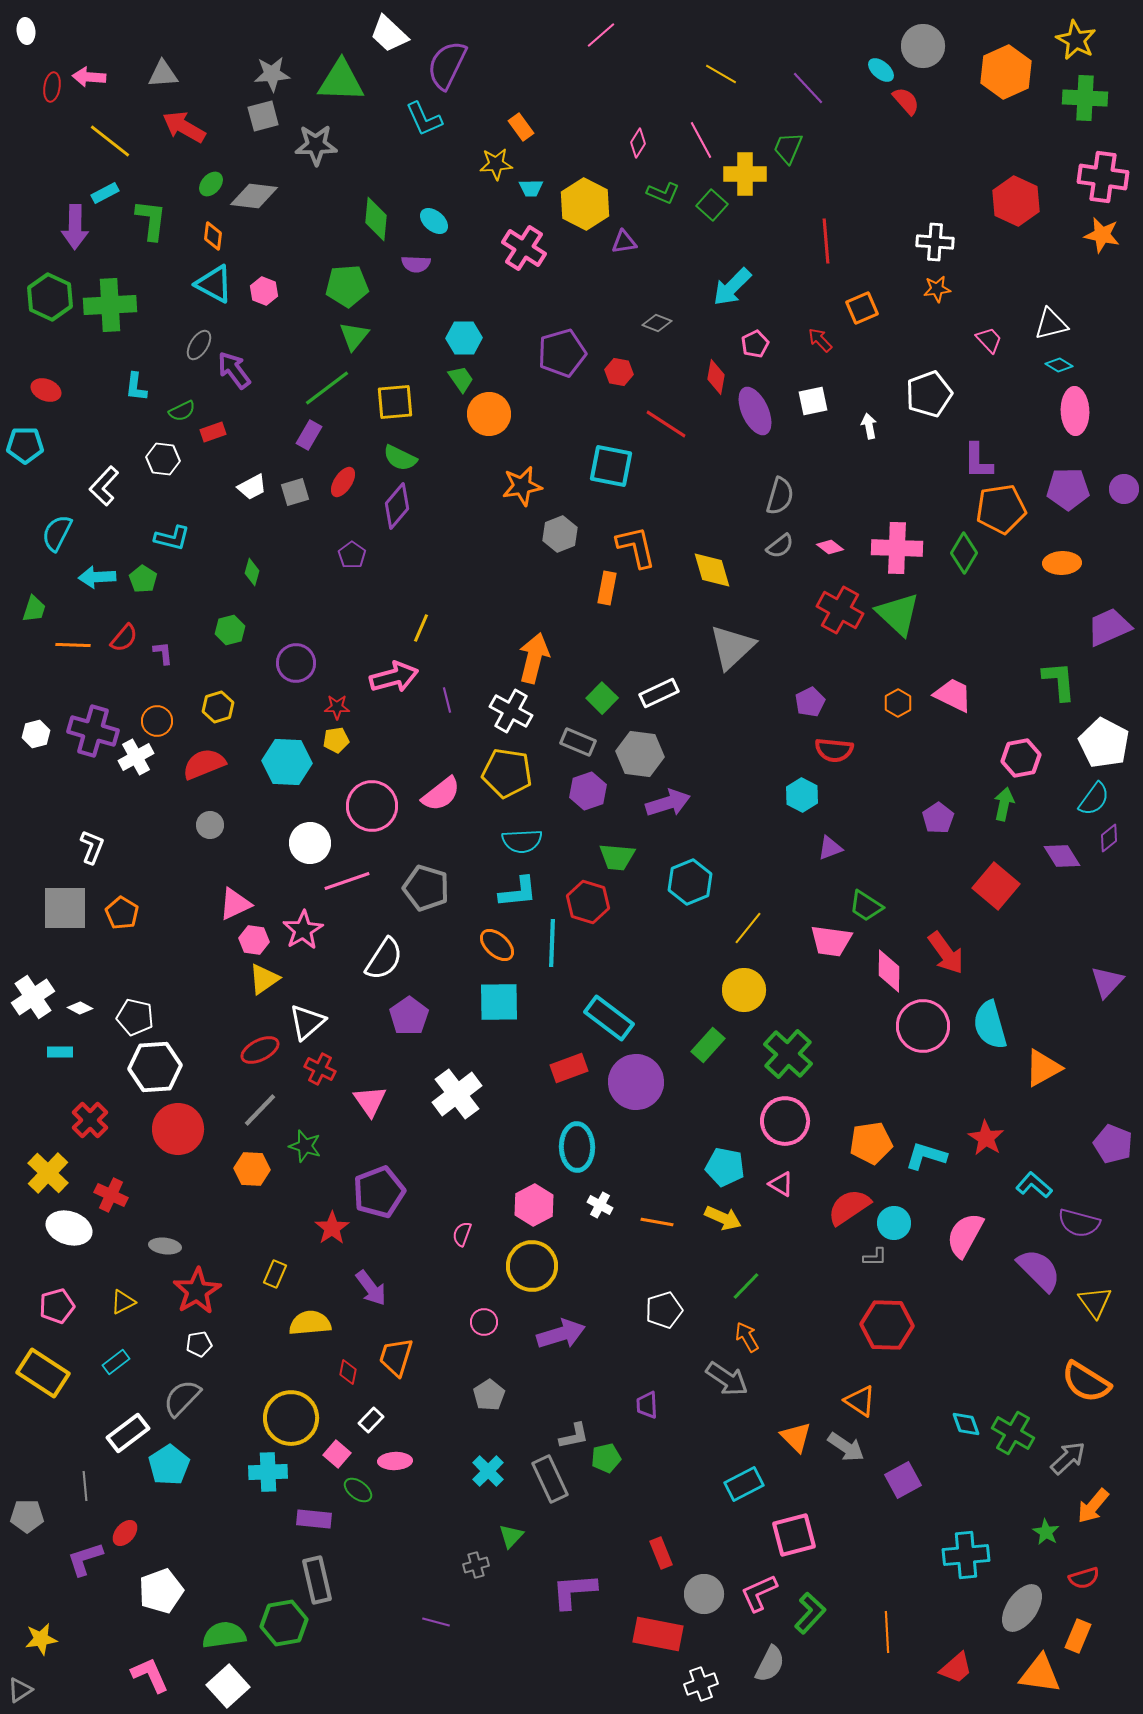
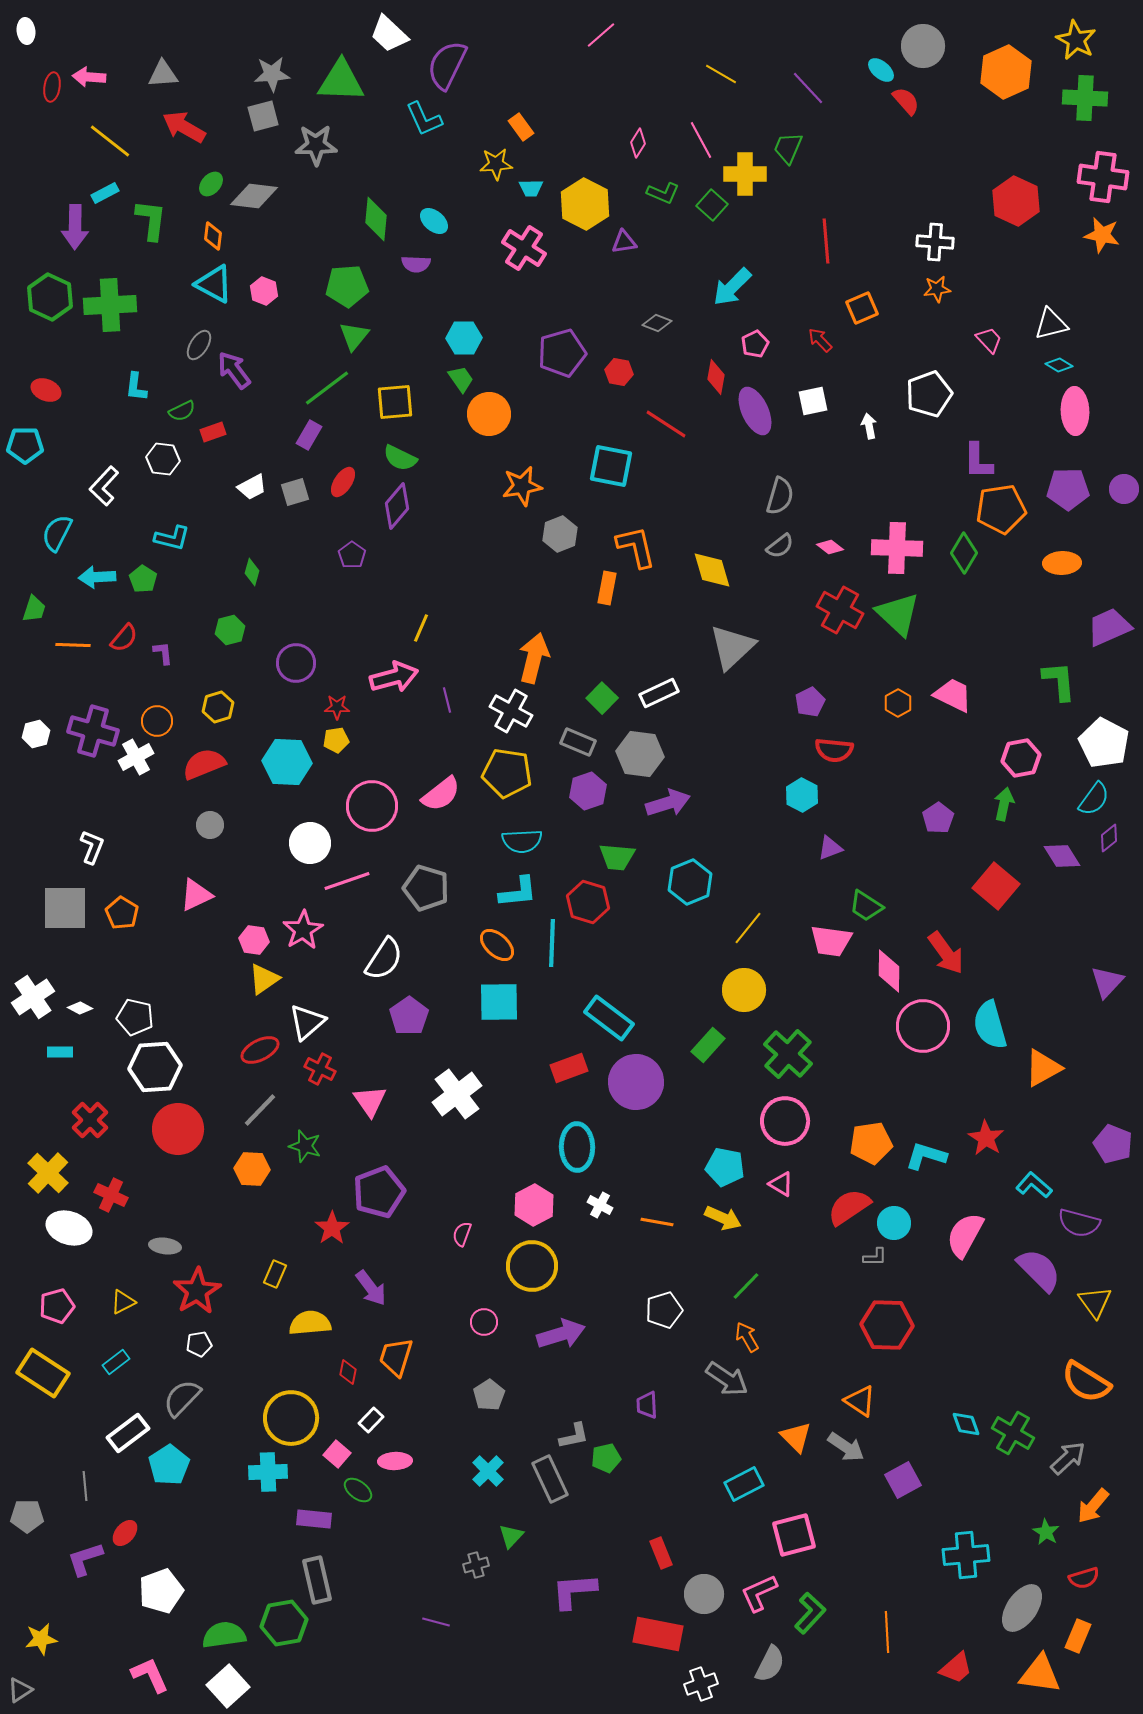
pink triangle at (235, 904): moved 39 px left, 9 px up
